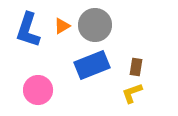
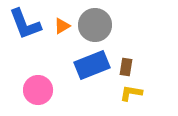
blue L-shape: moved 3 px left, 6 px up; rotated 39 degrees counterclockwise
brown rectangle: moved 10 px left
yellow L-shape: moved 1 px left; rotated 30 degrees clockwise
